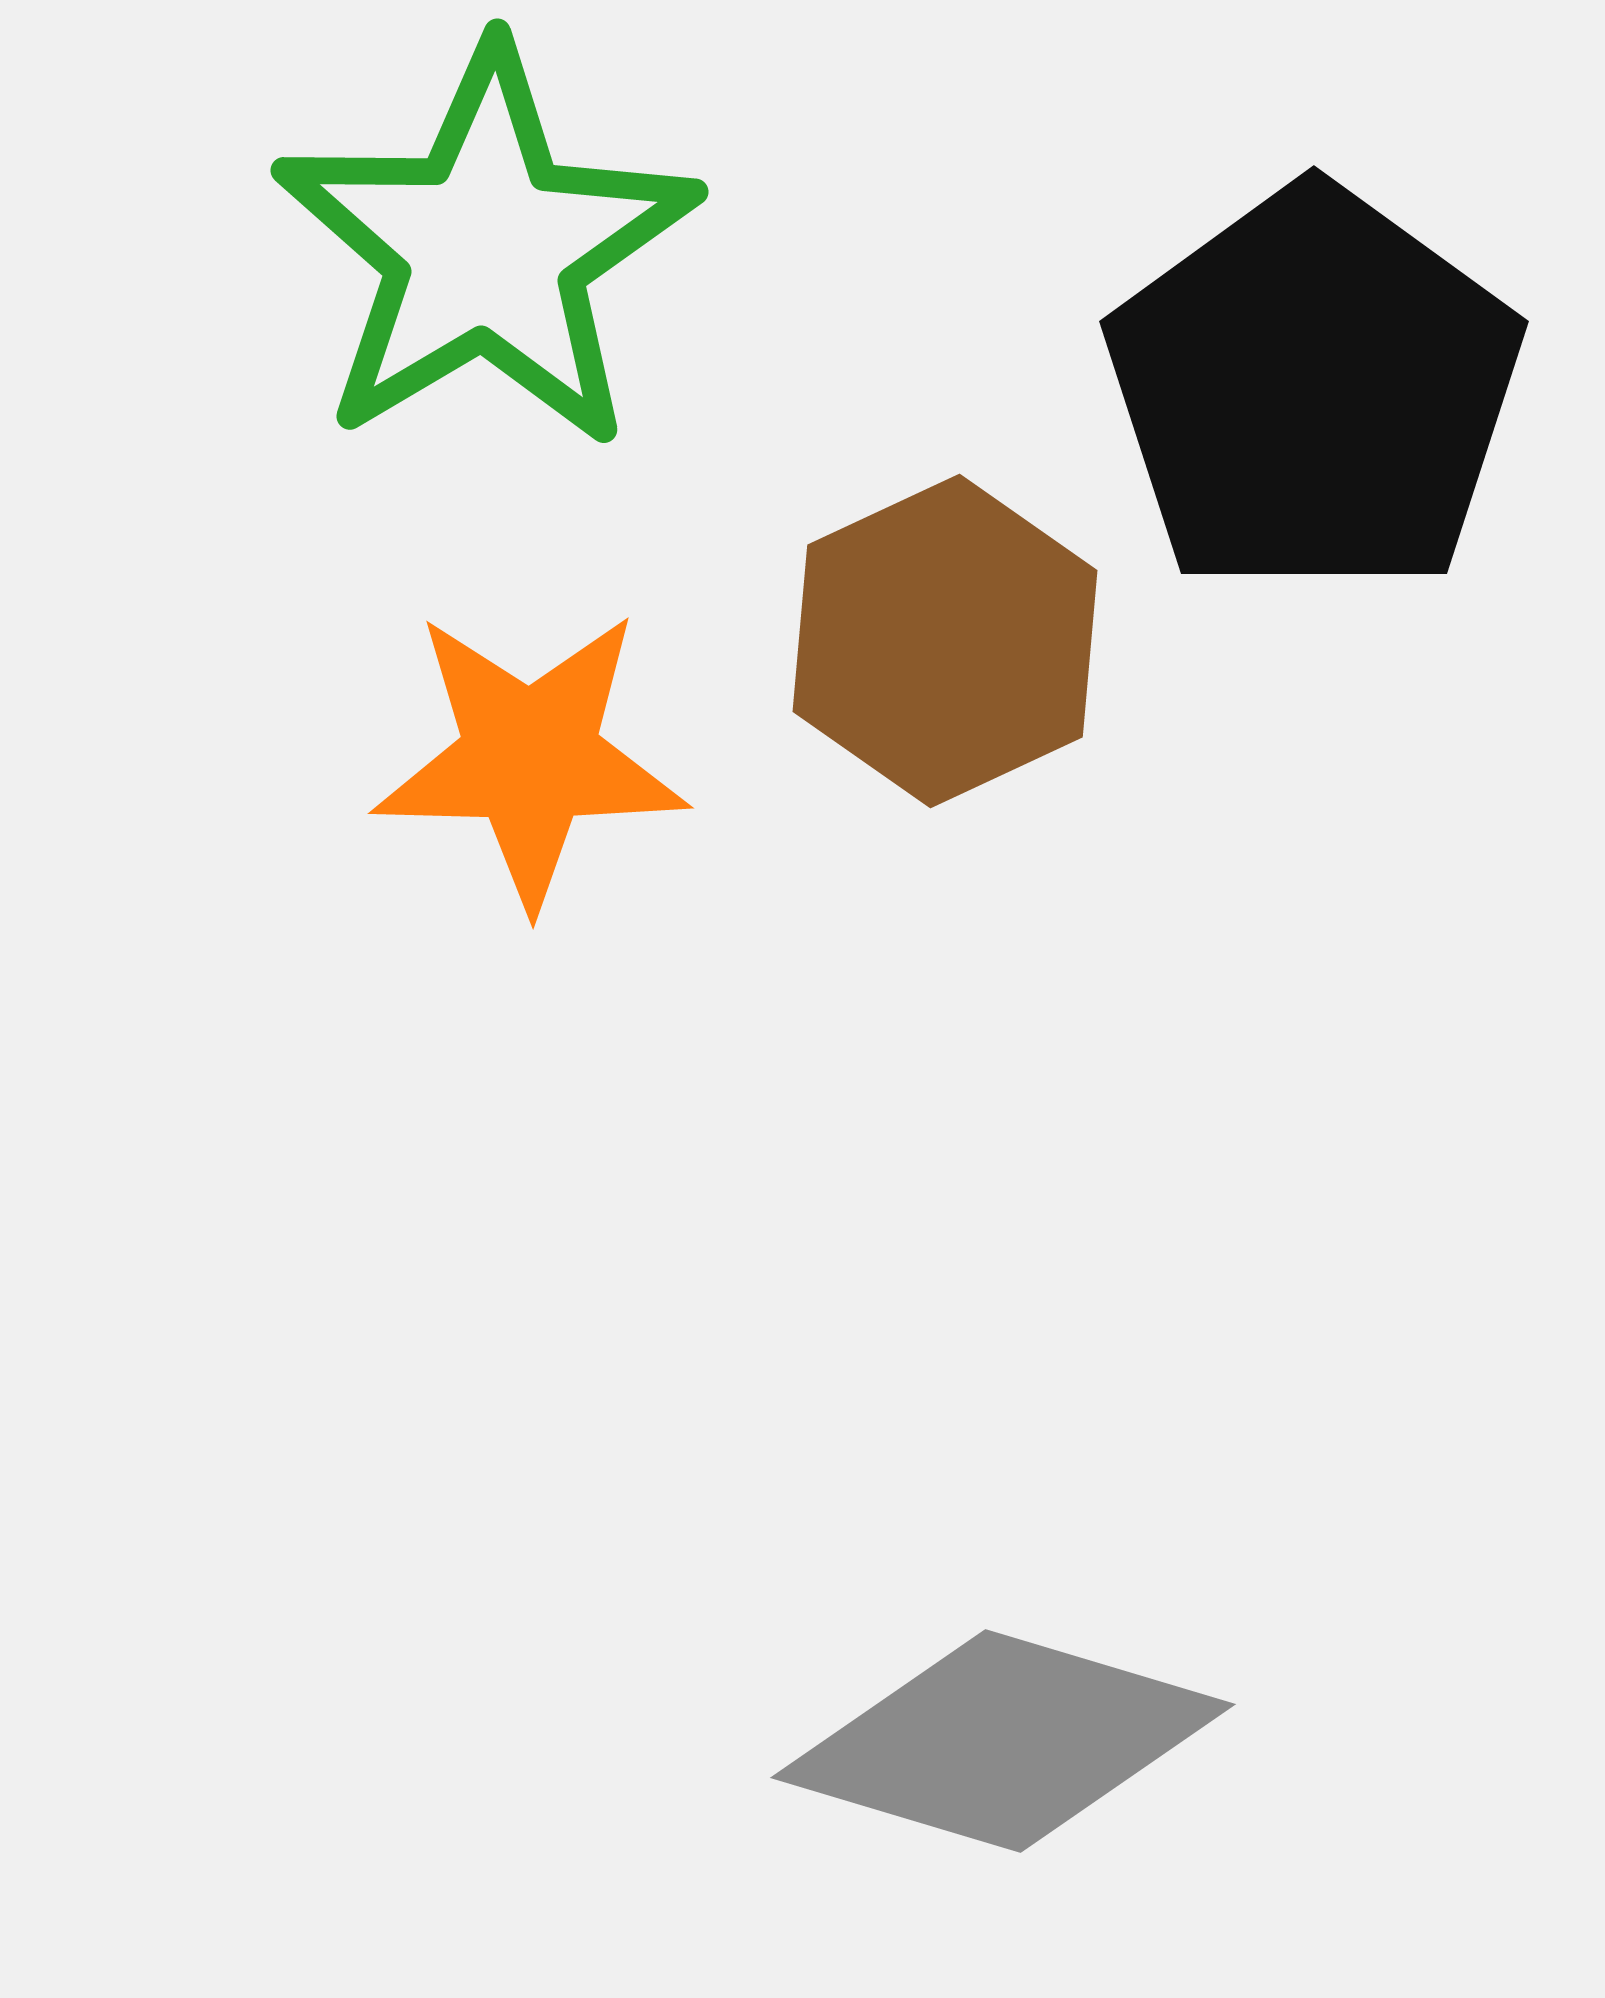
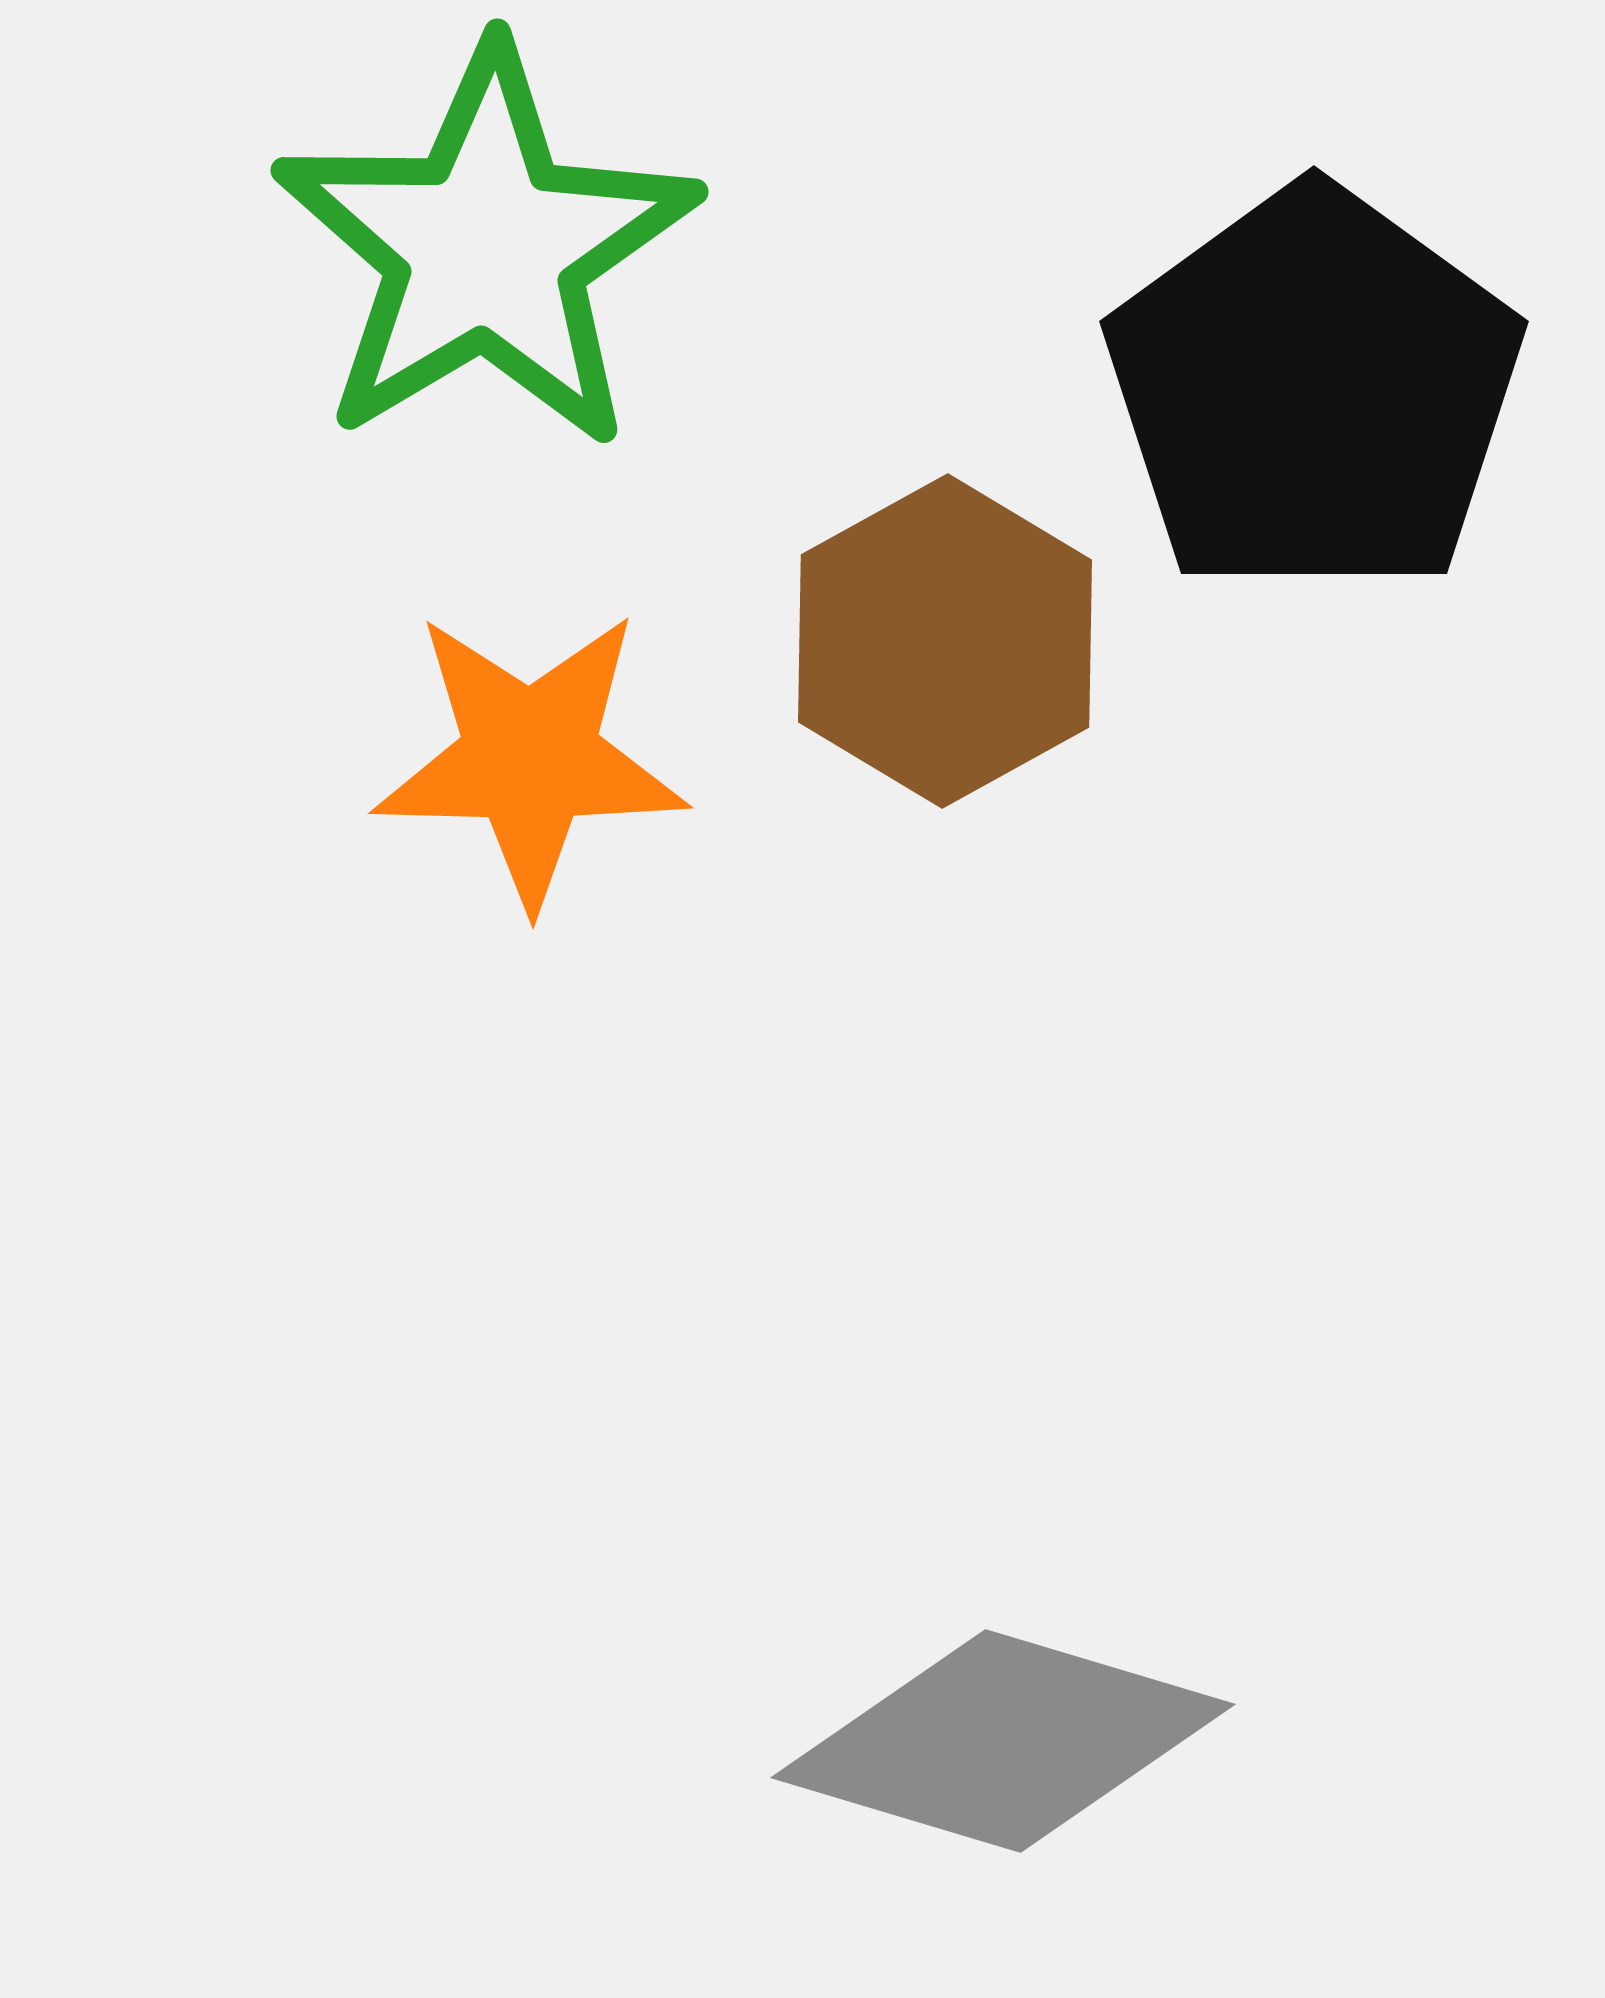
brown hexagon: rotated 4 degrees counterclockwise
